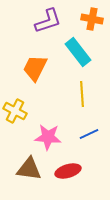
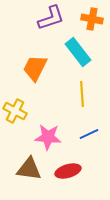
purple L-shape: moved 3 px right, 3 px up
